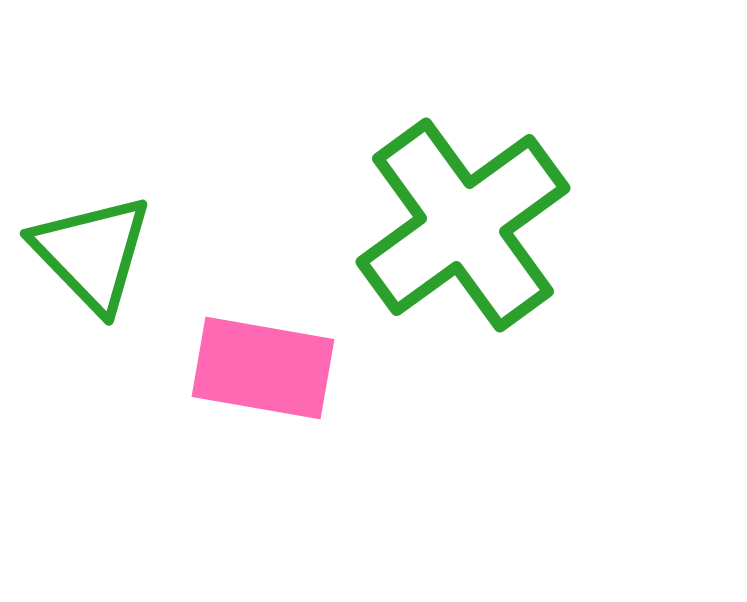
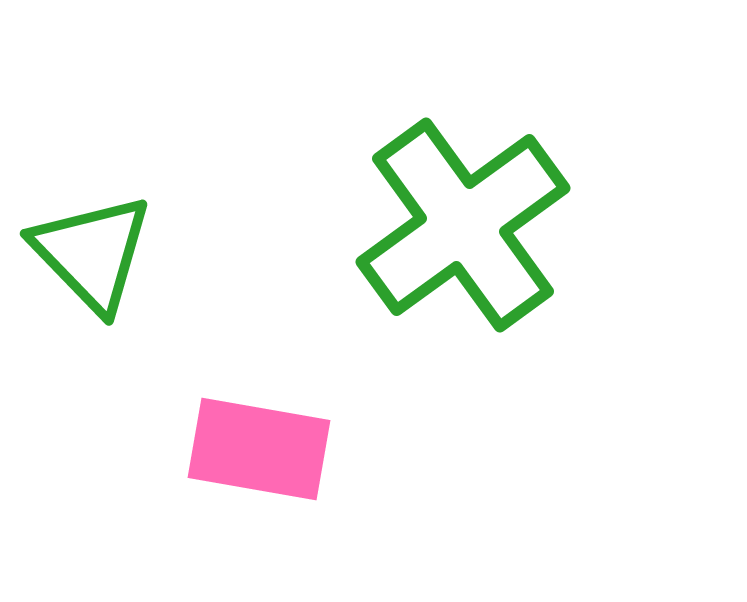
pink rectangle: moved 4 px left, 81 px down
